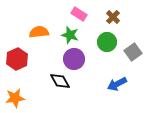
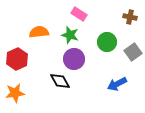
brown cross: moved 17 px right; rotated 32 degrees counterclockwise
orange star: moved 5 px up
